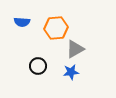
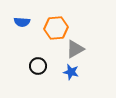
blue star: rotated 21 degrees clockwise
